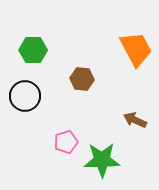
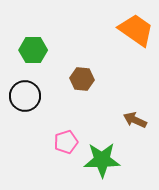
orange trapezoid: moved 19 px up; rotated 27 degrees counterclockwise
